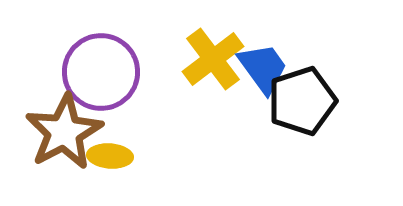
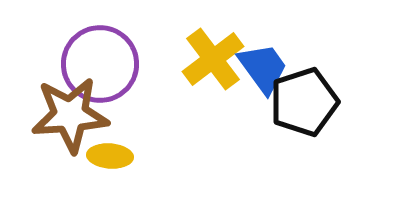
purple circle: moved 1 px left, 8 px up
black pentagon: moved 2 px right, 1 px down
brown star: moved 6 px right, 17 px up; rotated 24 degrees clockwise
